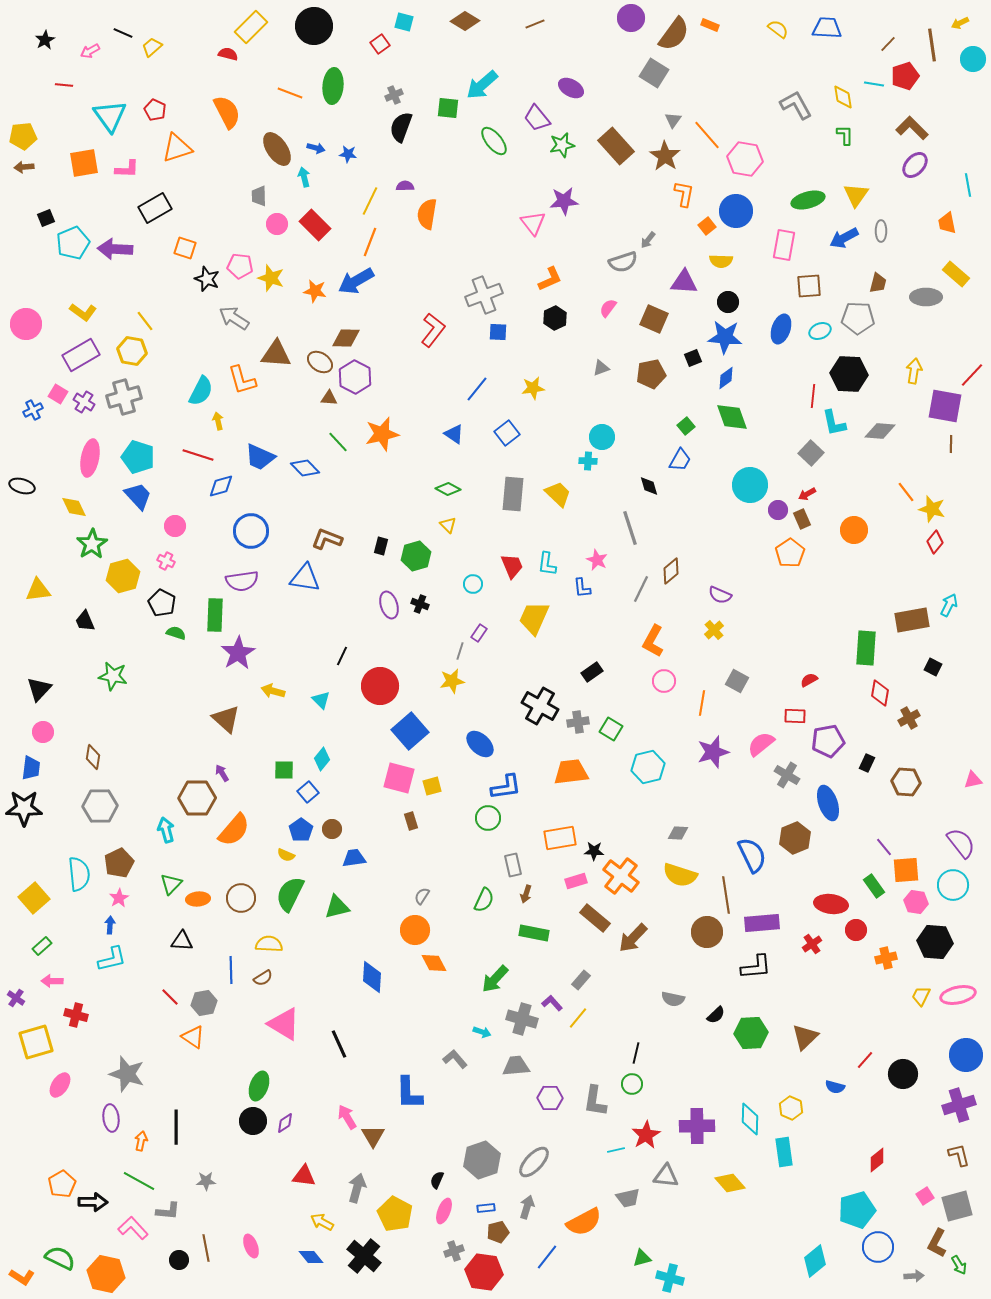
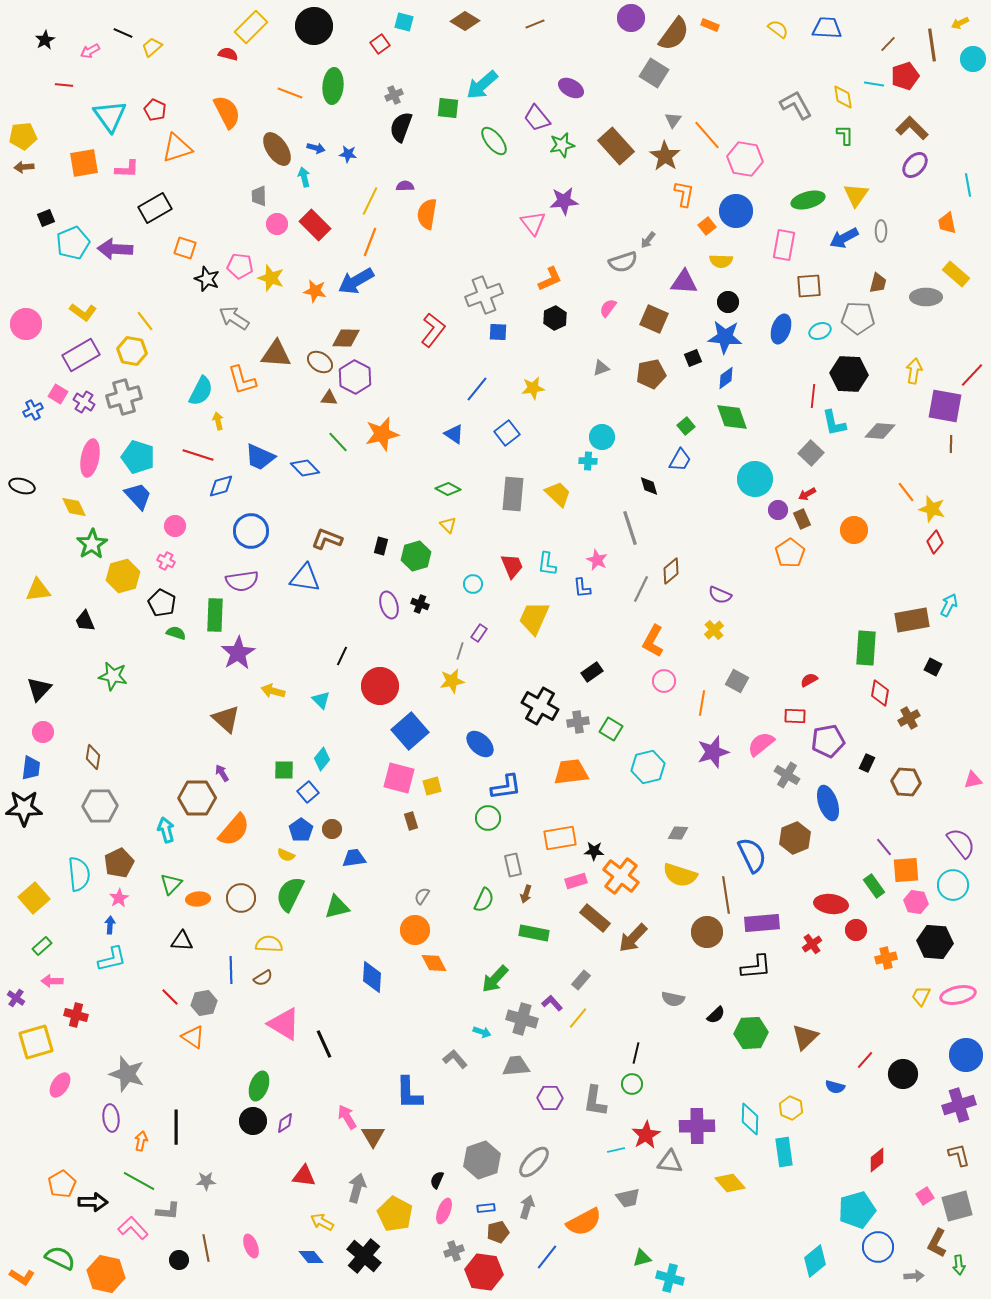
cyan circle at (750, 485): moved 5 px right, 6 px up
black line at (339, 1044): moved 15 px left
gray triangle at (666, 1176): moved 4 px right, 14 px up
green arrow at (959, 1265): rotated 24 degrees clockwise
